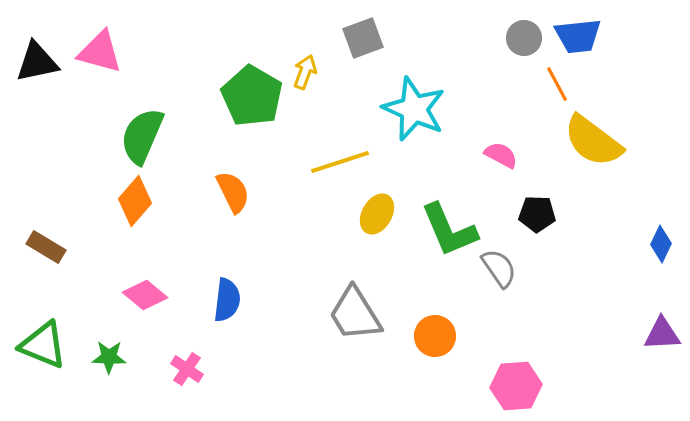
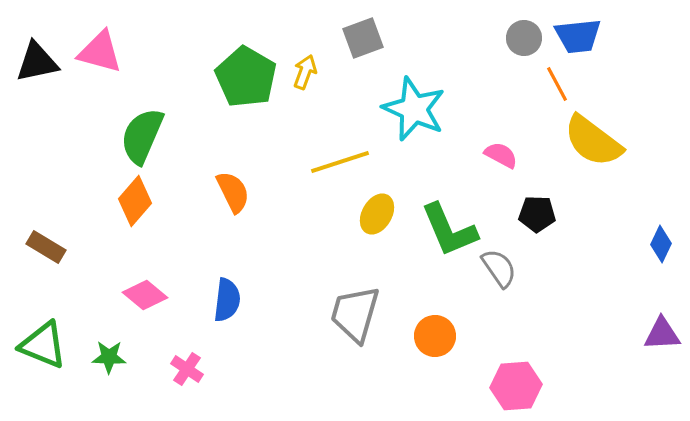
green pentagon: moved 6 px left, 19 px up
gray trapezoid: rotated 48 degrees clockwise
